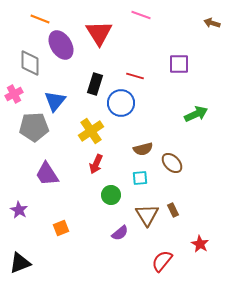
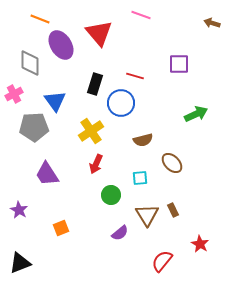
red triangle: rotated 8 degrees counterclockwise
blue triangle: rotated 15 degrees counterclockwise
brown semicircle: moved 9 px up
